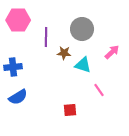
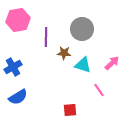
pink hexagon: rotated 10 degrees counterclockwise
pink arrow: moved 11 px down
blue cross: rotated 24 degrees counterclockwise
